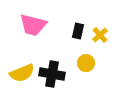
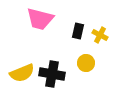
pink trapezoid: moved 7 px right, 6 px up
yellow cross: rotated 21 degrees counterclockwise
